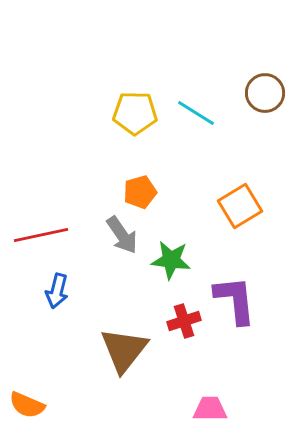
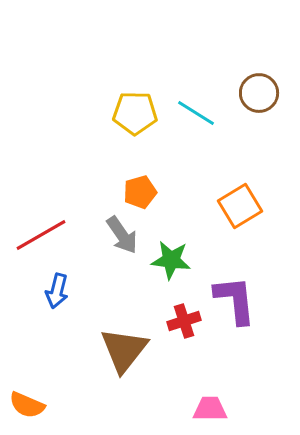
brown circle: moved 6 px left
red line: rotated 18 degrees counterclockwise
